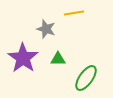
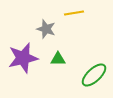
purple star: rotated 24 degrees clockwise
green ellipse: moved 8 px right, 3 px up; rotated 12 degrees clockwise
